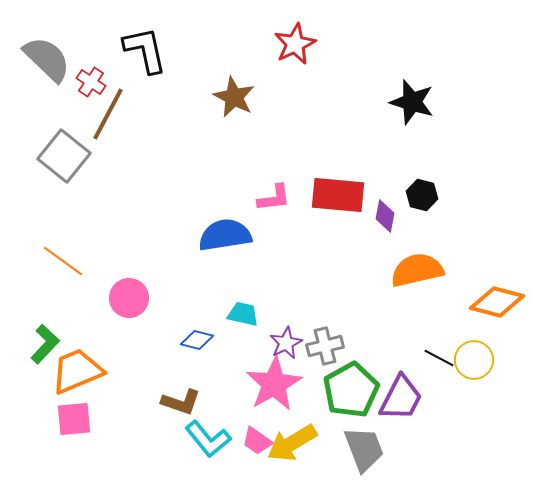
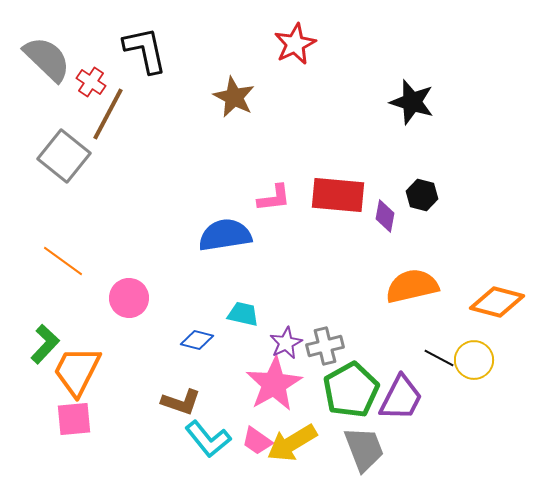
orange semicircle: moved 5 px left, 16 px down
orange trapezoid: rotated 40 degrees counterclockwise
